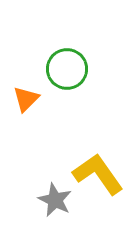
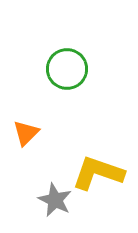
orange triangle: moved 34 px down
yellow L-shape: moved 1 px up; rotated 36 degrees counterclockwise
